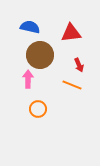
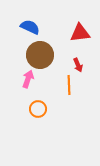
blue semicircle: rotated 12 degrees clockwise
red triangle: moved 9 px right
red arrow: moved 1 px left
pink arrow: rotated 18 degrees clockwise
orange line: moved 3 px left; rotated 66 degrees clockwise
